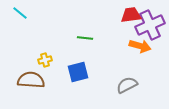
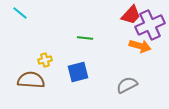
red trapezoid: rotated 140 degrees clockwise
